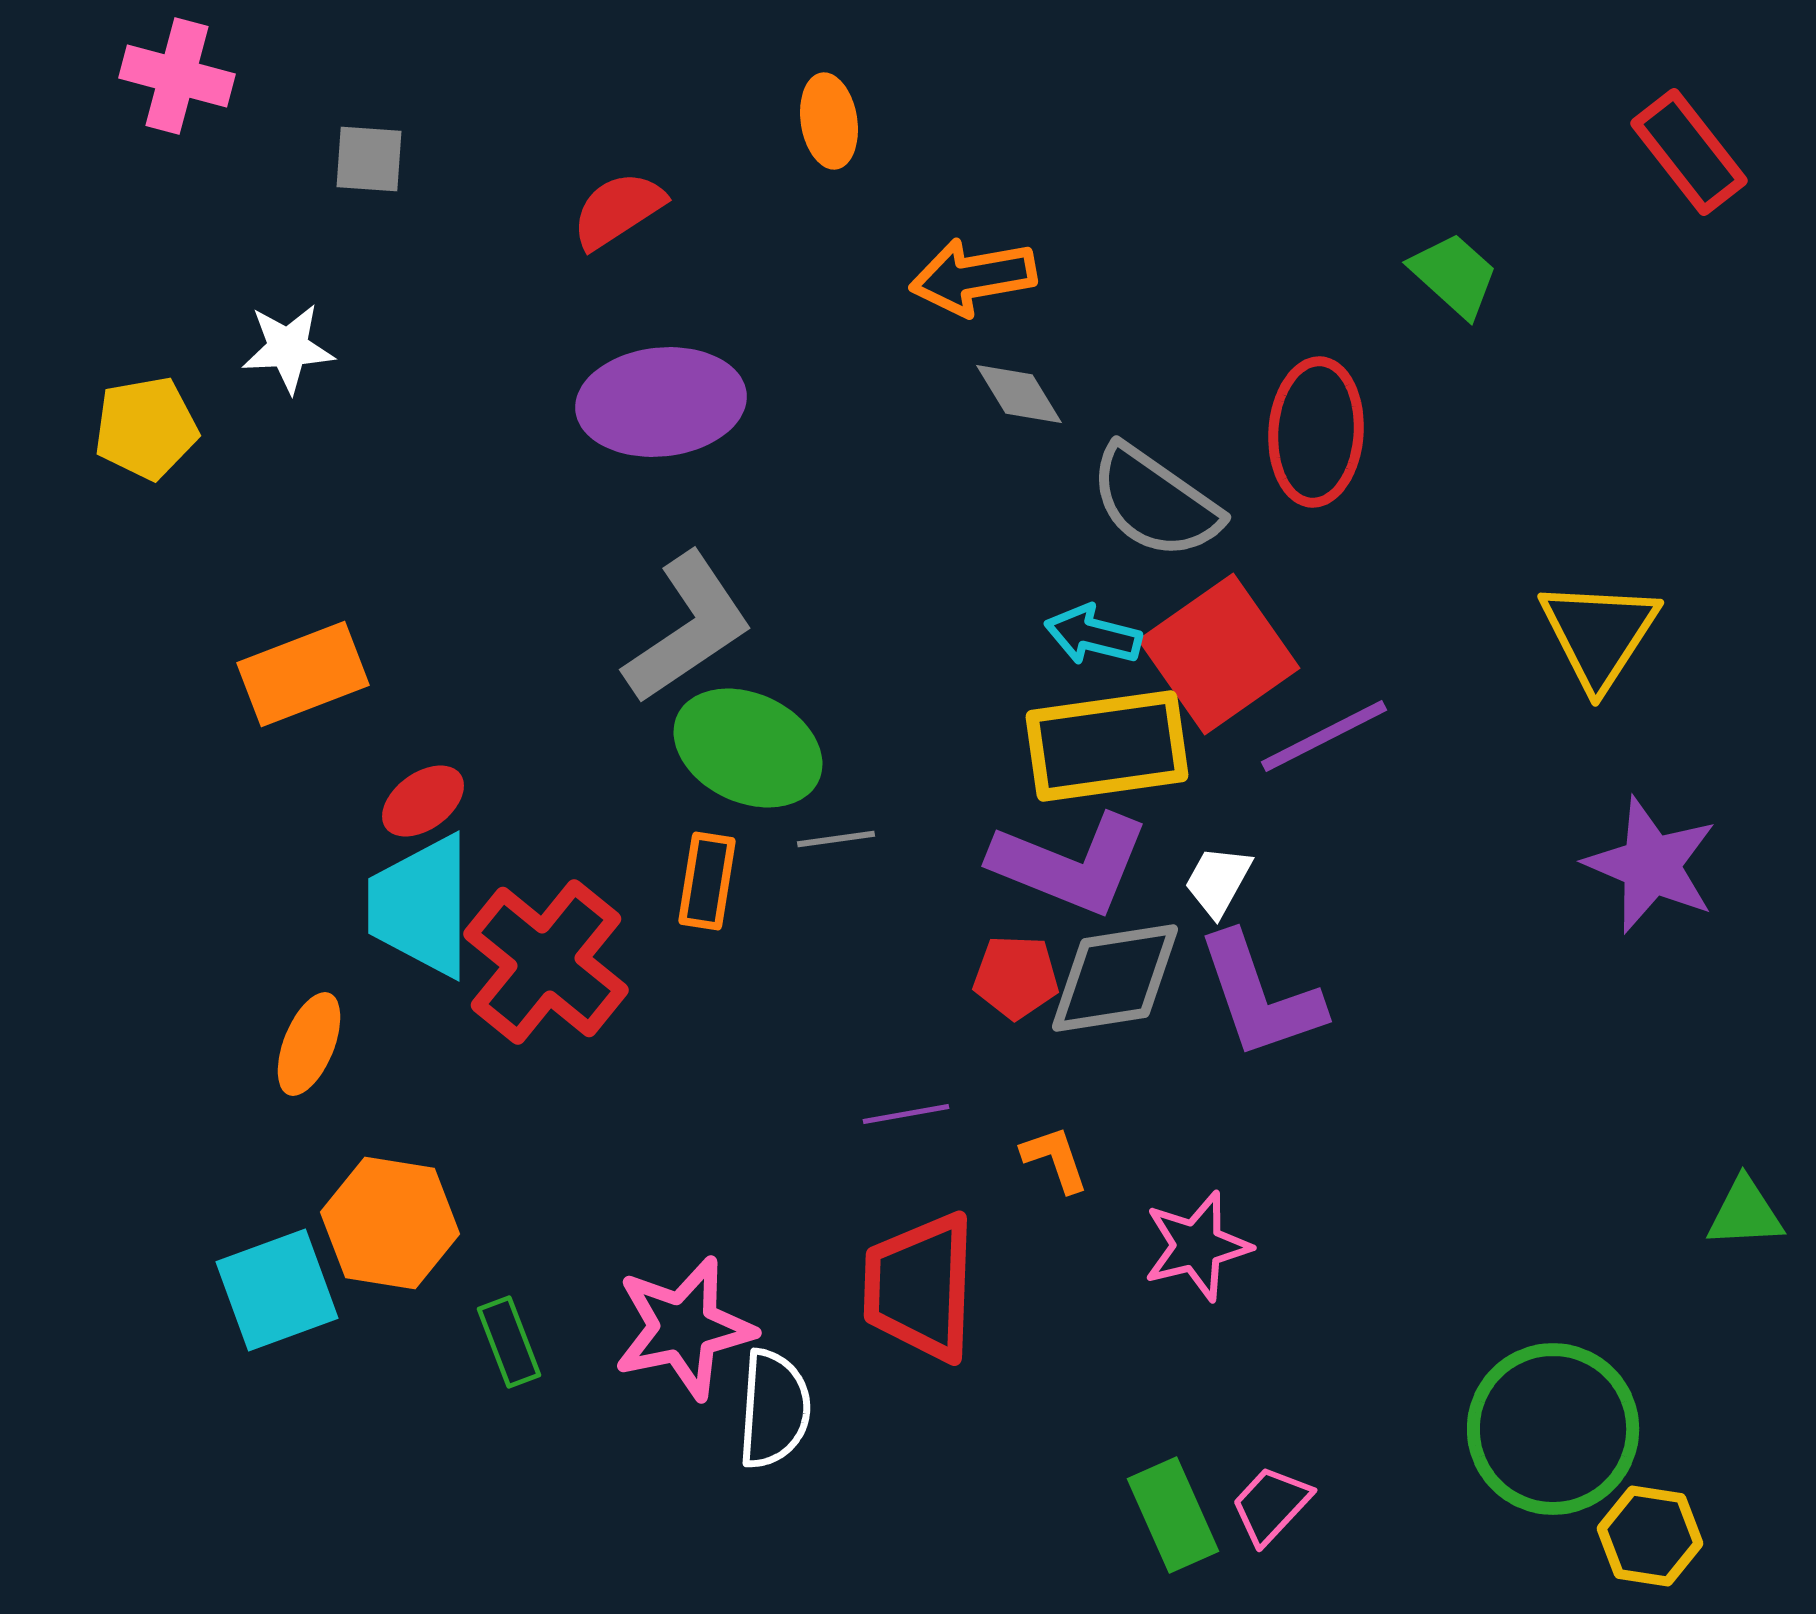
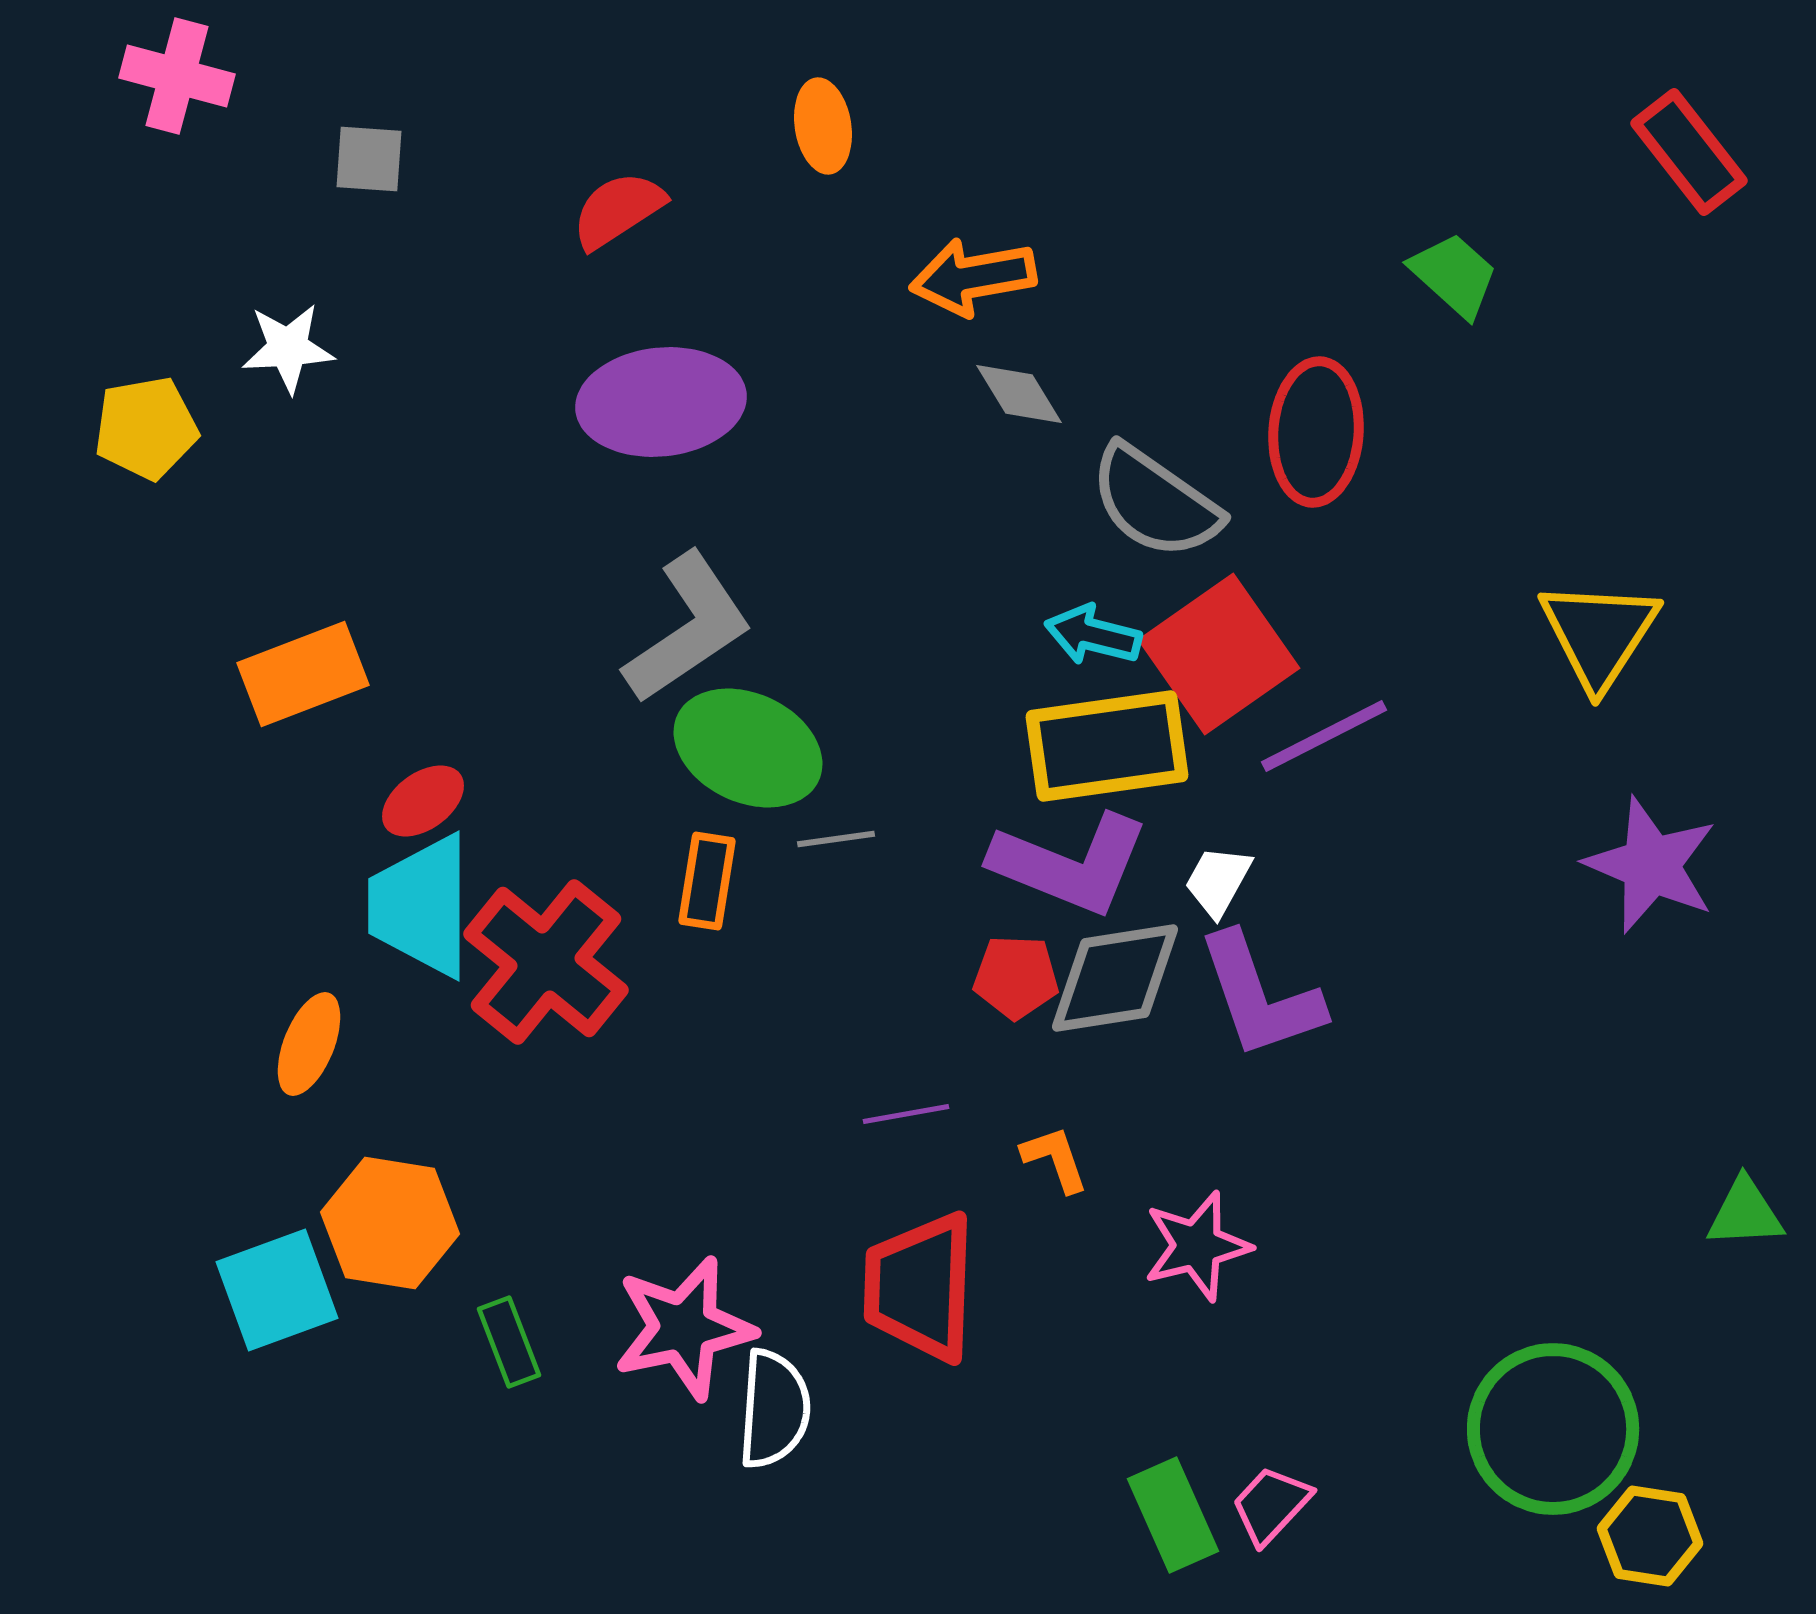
orange ellipse at (829, 121): moved 6 px left, 5 px down
